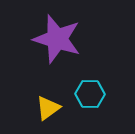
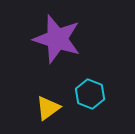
cyan hexagon: rotated 20 degrees clockwise
